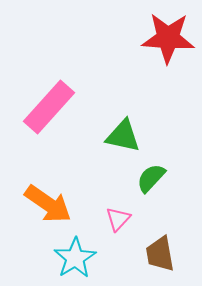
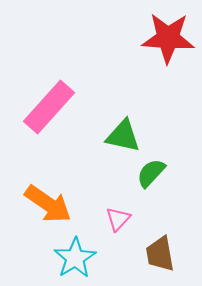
green semicircle: moved 5 px up
